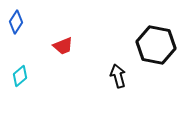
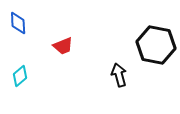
blue diamond: moved 2 px right, 1 px down; rotated 35 degrees counterclockwise
black arrow: moved 1 px right, 1 px up
